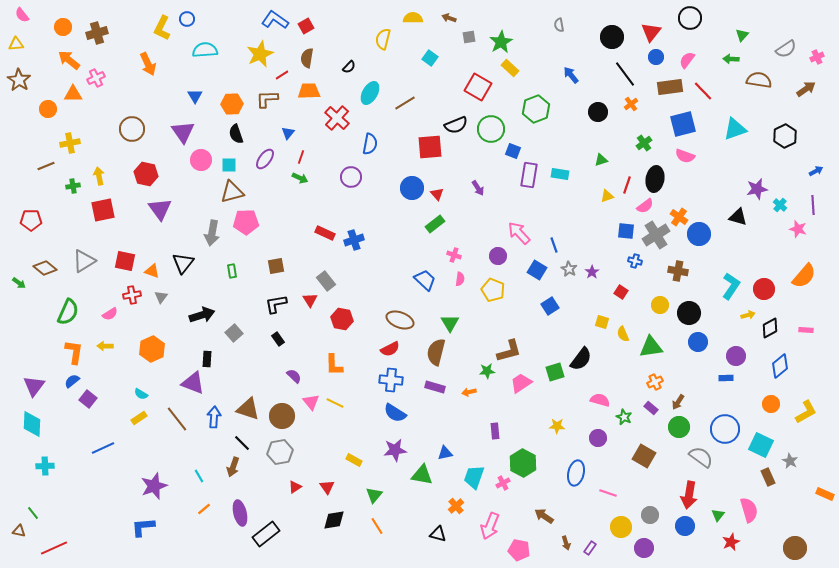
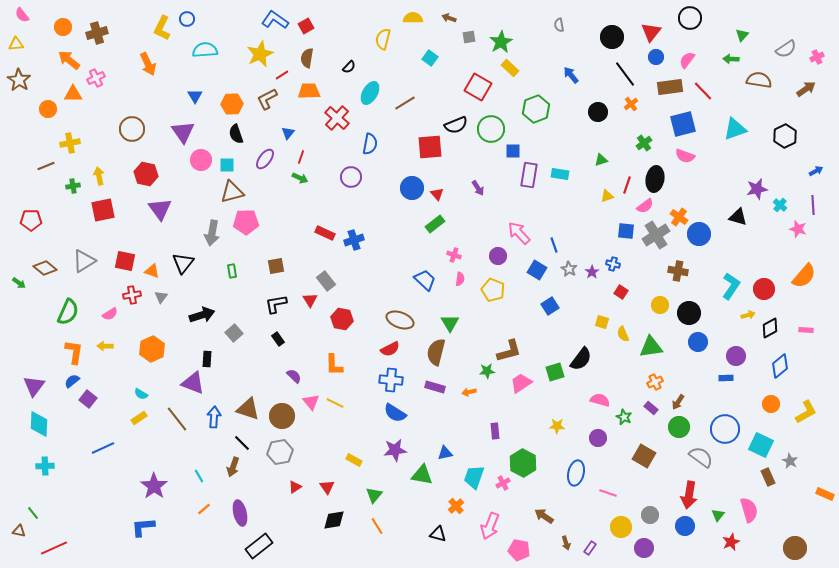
brown L-shape at (267, 99): rotated 25 degrees counterclockwise
blue square at (513, 151): rotated 21 degrees counterclockwise
cyan square at (229, 165): moved 2 px left
blue cross at (635, 261): moved 22 px left, 3 px down
cyan diamond at (32, 424): moved 7 px right
purple star at (154, 486): rotated 16 degrees counterclockwise
black rectangle at (266, 534): moved 7 px left, 12 px down
